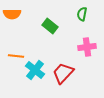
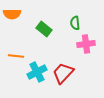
green semicircle: moved 7 px left, 9 px down; rotated 16 degrees counterclockwise
green rectangle: moved 6 px left, 3 px down
pink cross: moved 1 px left, 3 px up
cyan cross: moved 2 px right, 2 px down; rotated 24 degrees clockwise
